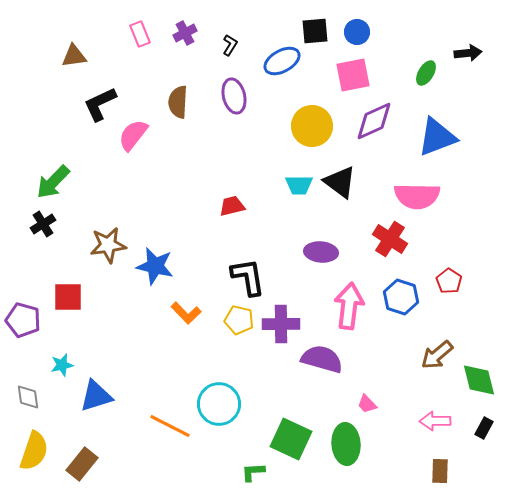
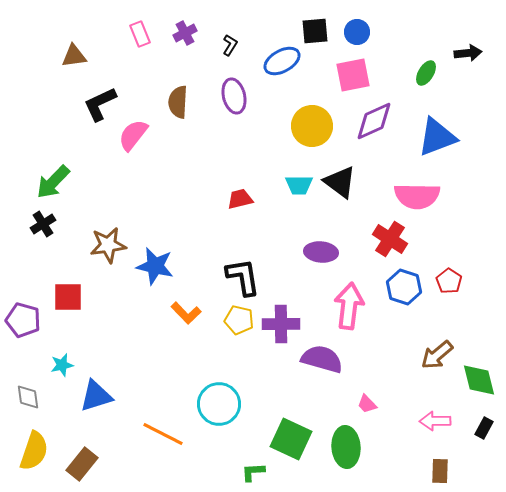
red trapezoid at (232, 206): moved 8 px right, 7 px up
black L-shape at (248, 277): moved 5 px left
blue hexagon at (401, 297): moved 3 px right, 10 px up
orange line at (170, 426): moved 7 px left, 8 px down
green ellipse at (346, 444): moved 3 px down
